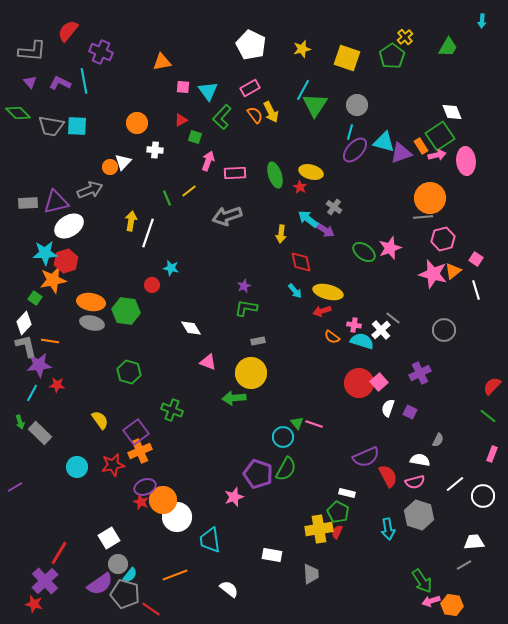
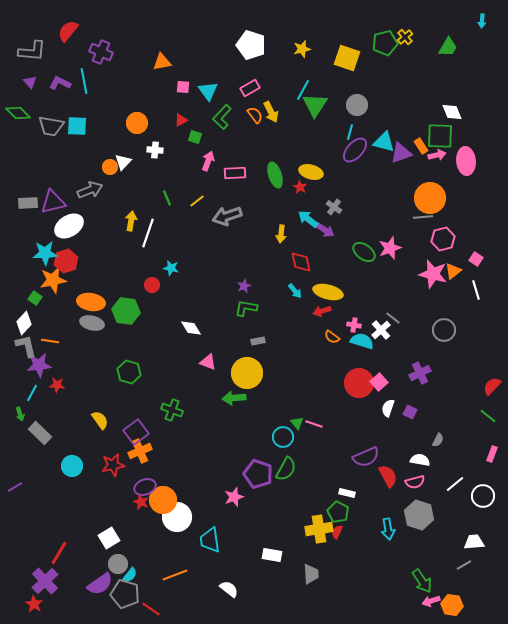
white pentagon at (251, 45): rotated 8 degrees counterclockwise
green pentagon at (392, 56): moved 7 px left, 13 px up; rotated 20 degrees clockwise
green square at (440, 136): rotated 36 degrees clockwise
yellow line at (189, 191): moved 8 px right, 10 px down
purple triangle at (56, 202): moved 3 px left
yellow circle at (251, 373): moved 4 px left
green arrow at (20, 422): moved 8 px up
cyan circle at (77, 467): moved 5 px left, 1 px up
red star at (34, 604): rotated 18 degrees clockwise
